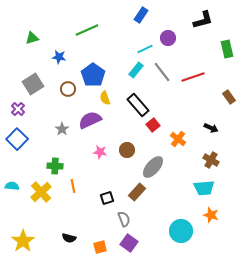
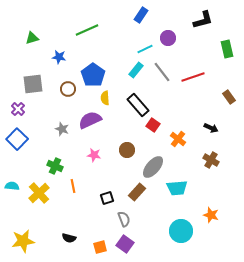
gray square at (33, 84): rotated 25 degrees clockwise
yellow semicircle at (105, 98): rotated 16 degrees clockwise
red square at (153, 125): rotated 16 degrees counterclockwise
gray star at (62, 129): rotated 16 degrees counterclockwise
pink star at (100, 152): moved 6 px left, 3 px down
green cross at (55, 166): rotated 21 degrees clockwise
cyan trapezoid at (204, 188): moved 27 px left
yellow cross at (41, 192): moved 2 px left, 1 px down
yellow star at (23, 241): rotated 25 degrees clockwise
purple square at (129, 243): moved 4 px left, 1 px down
